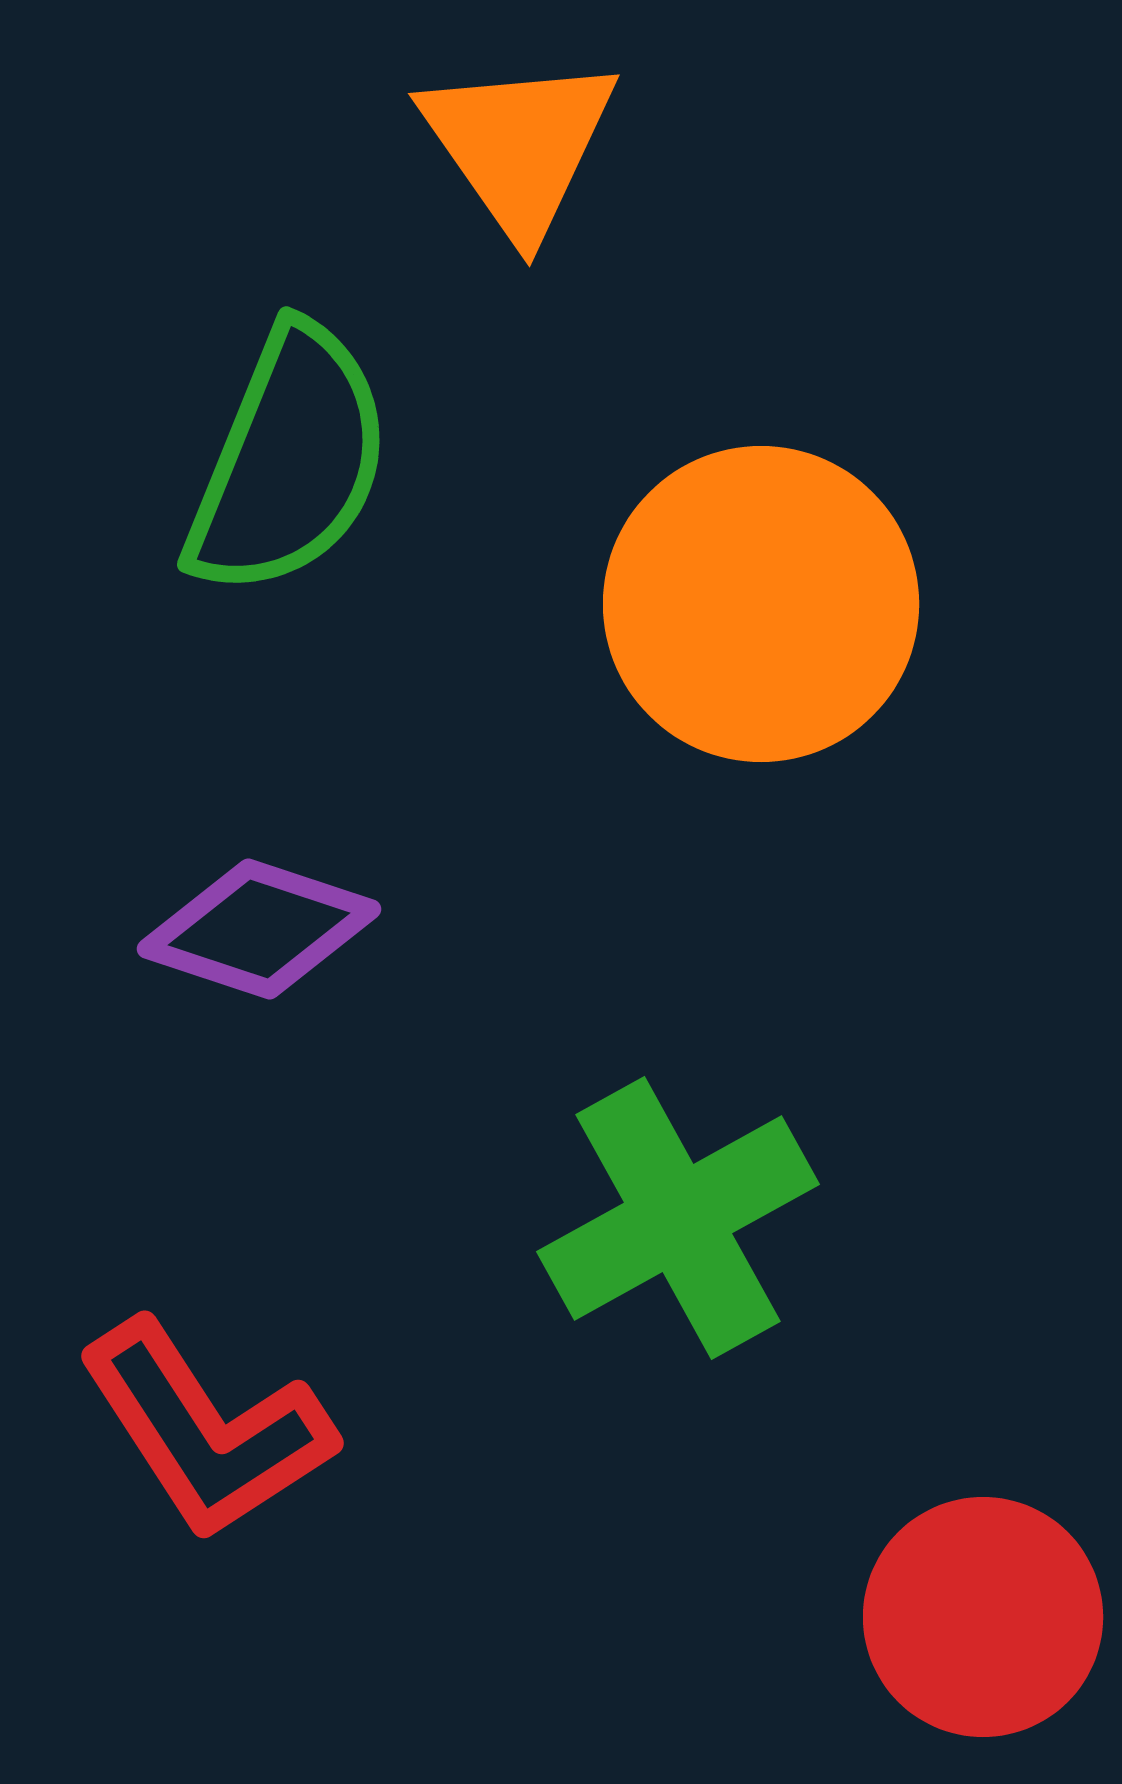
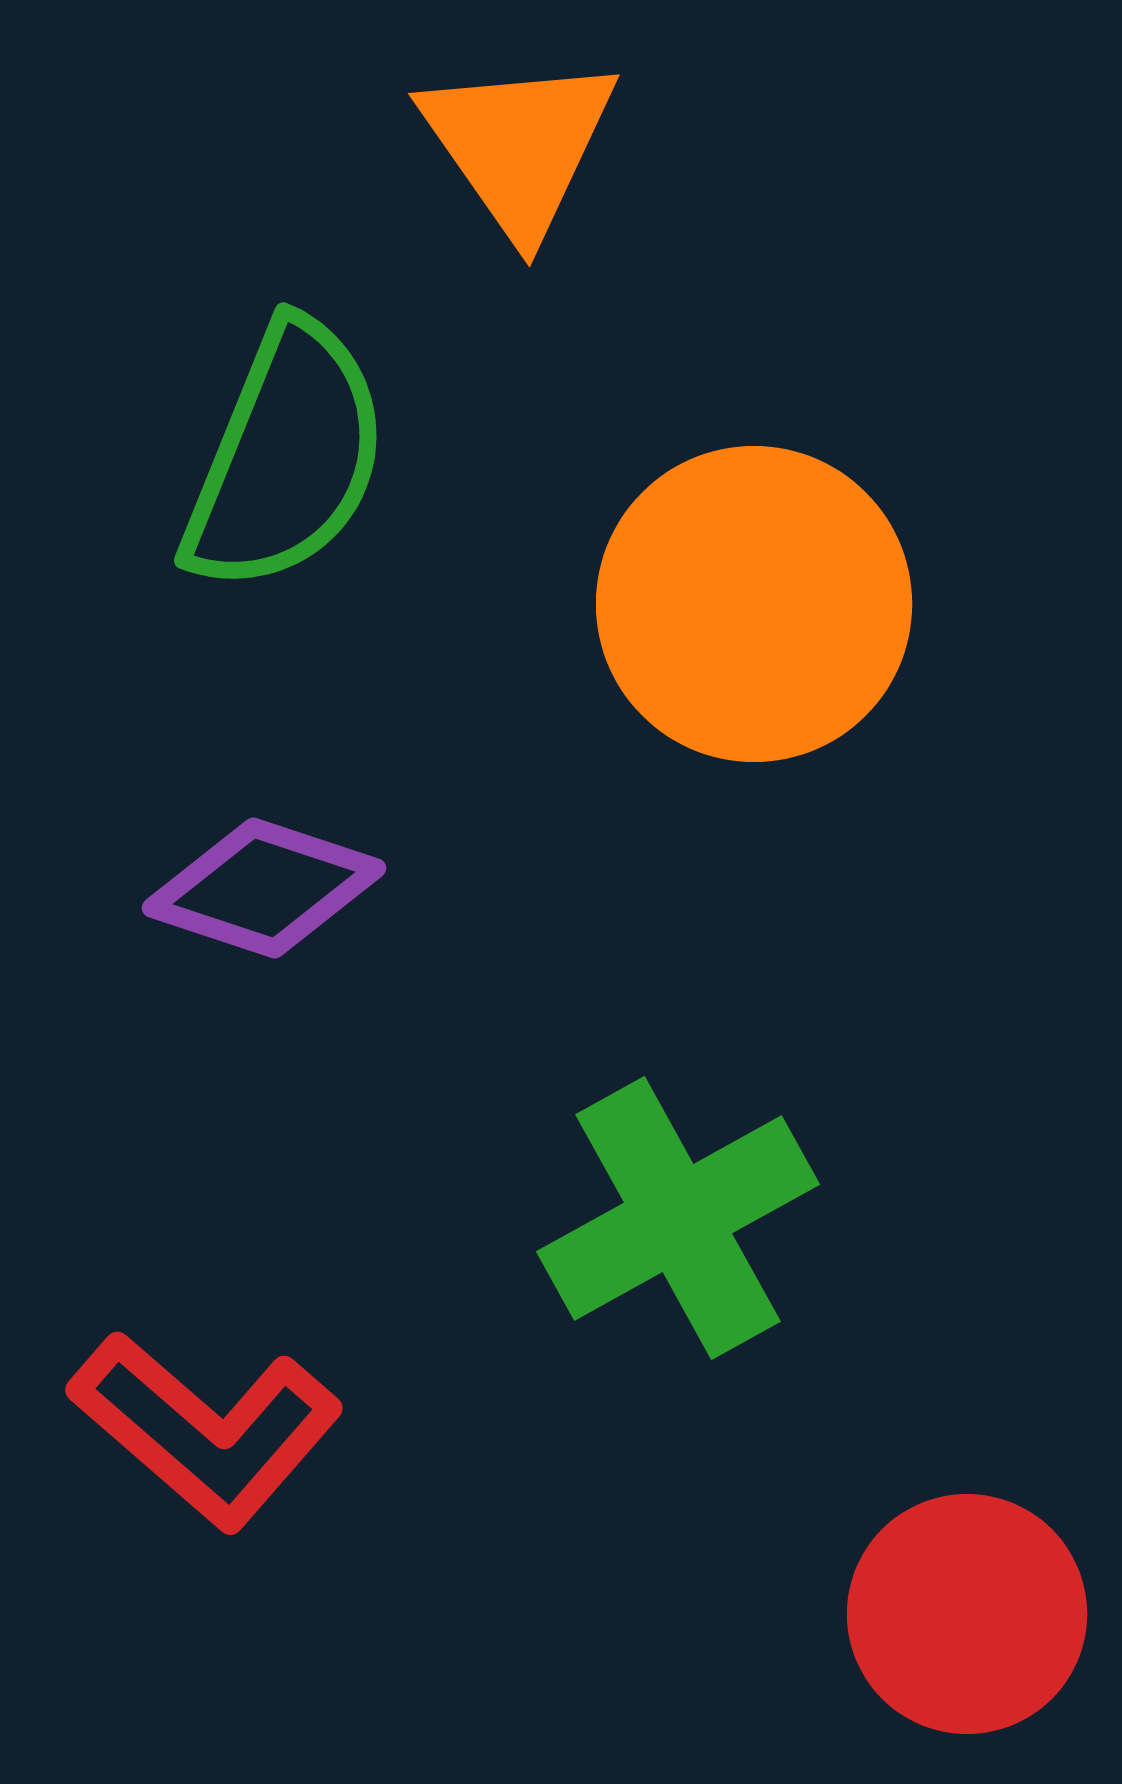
green semicircle: moved 3 px left, 4 px up
orange circle: moved 7 px left
purple diamond: moved 5 px right, 41 px up
red L-shape: rotated 16 degrees counterclockwise
red circle: moved 16 px left, 3 px up
